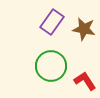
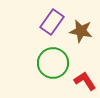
brown star: moved 3 px left, 2 px down
green circle: moved 2 px right, 3 px up
